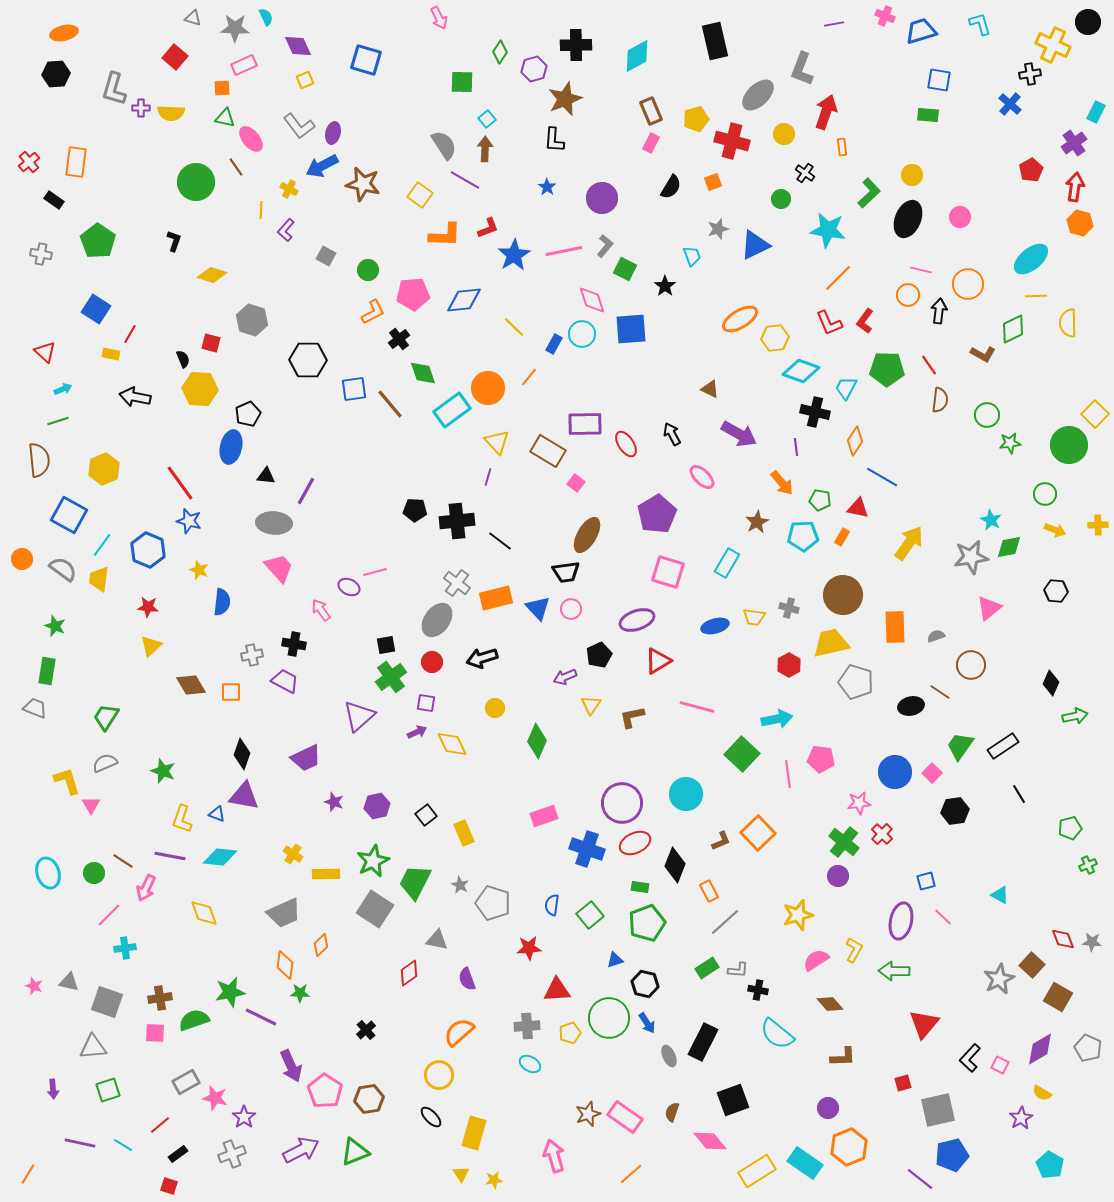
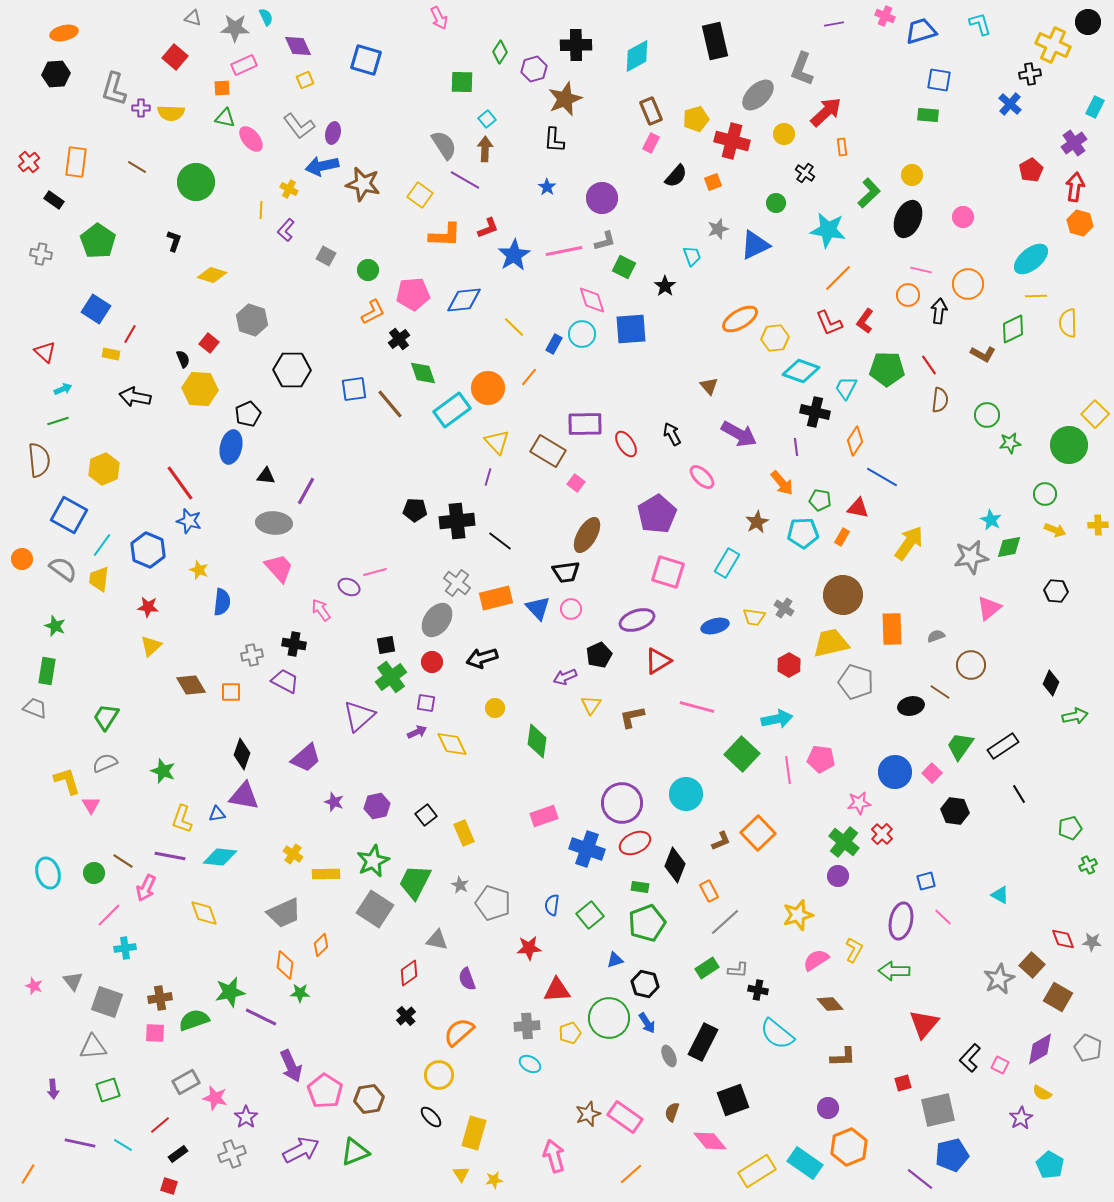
red arrow at (826, 112): rotated 28 degrees clockwise
cyan rectangle at (1096, 112): moved 1 px left, 5 px up
blue arrow at (322, 166): rotated 16 degrees clockwise
brown line at (236, 167): moved 99 px left; rotated 24 degrees counterclockwise
black semicircle at (671, 187): moved 5 px right, 11 px up; rotated 10 degrees clockwise
green circle at (781, 199): moved 5 px left, 4 px down
pink circle at (960, 217): moved 3 px right
gray L-shape at (605, 246): moved 5 px up; rotated 35 degrees clockwise
green square at (625, 269): moved 1 px left, 2 px up
red square at (211, 343): moved 2 px left; rotated 24 degrees clockwise
black hexagon at (308, 360): moved 16 px left, 10 px down
brown triangle at (710, 389): moved 1 px left, 3 px up; rotated 24 degrees clockwise
cyan pentagon at (803, 536): moved 3 px up
gray cross at (789, 608): moved 5 px left; rotated 18 degrees clockwise
orange rectangle at (895, 627): moved 3 px left, 2 px down
green diamond at (537, 741): rotated 16 degrees counterclockwise
purple trapezoid at (306, 758): rotated 16 degrees counterclockwise
pink line at (788, 774): moved 4 px up
black hexagon at (955, 811): rotated 16 degrees clockwise
blue triangle at (217, 814): rotated 30 degrees counterclockwise
gray triangle at (69, 982): moved 4 px right, 1 px up; rotated 40 degrees clockwise
black cross at (366, 1030): moved 40 px right, 14 px up
purple star at (244, 1117): moved 2 px right
